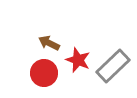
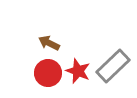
red star: moved 11 px down
red circle: moved 4 px right
